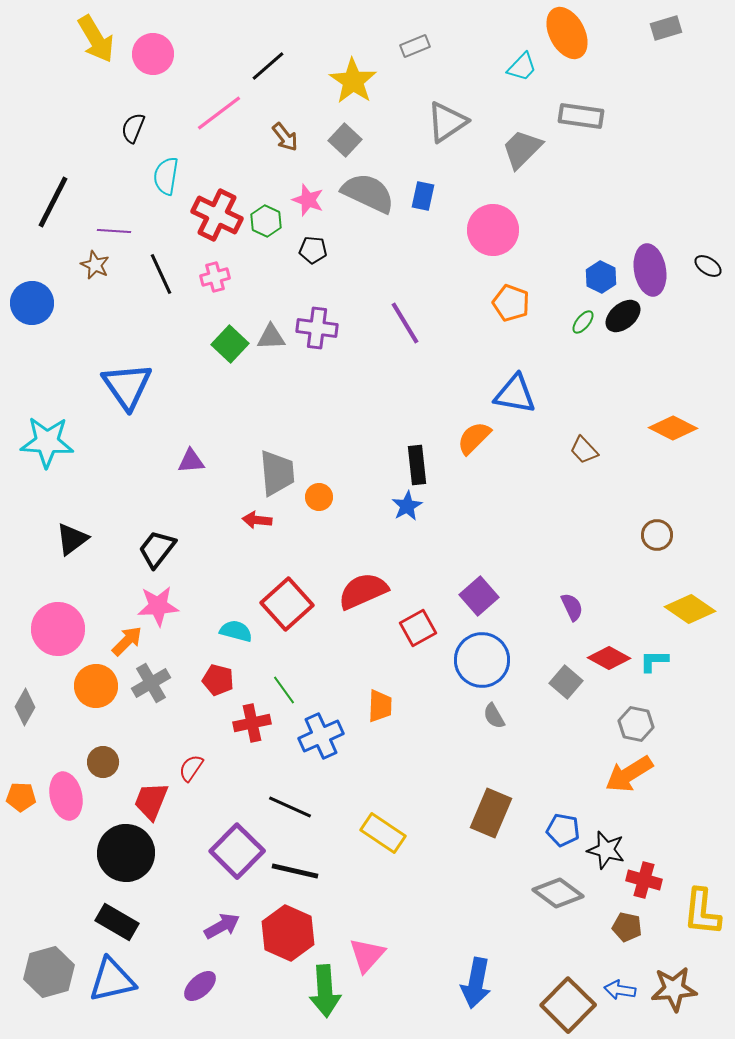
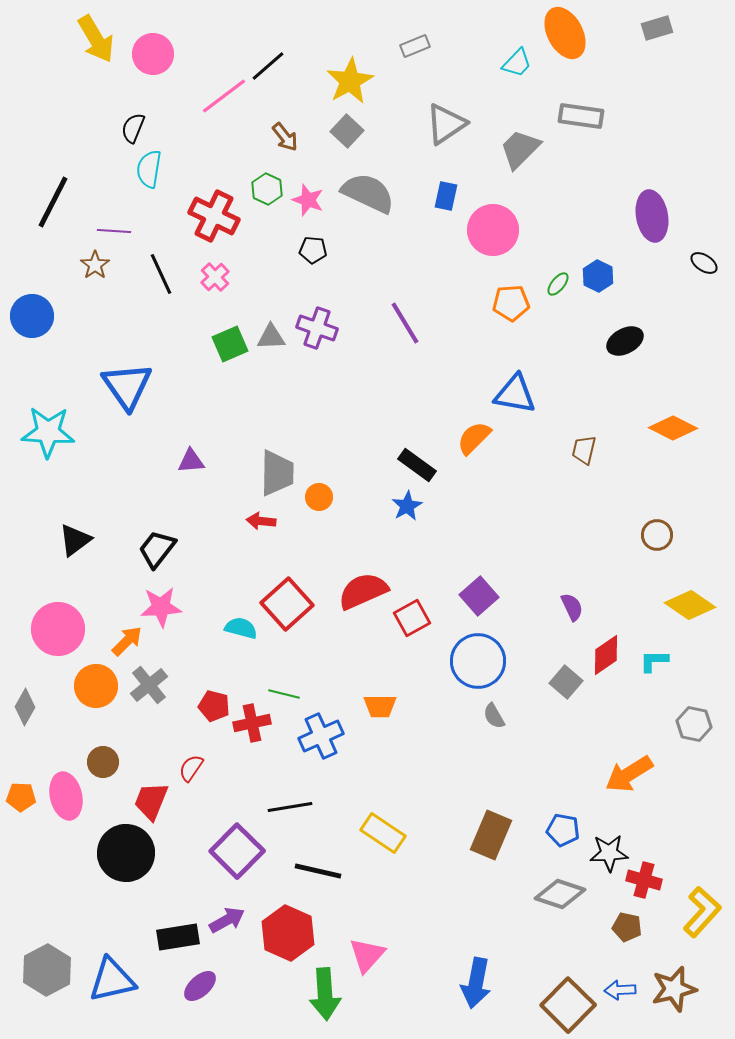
gray rectangle at (666, 28): moved 9 px left
orange ellipse at (567, 33): moved 2 px left
cyan trapezoid at (522, 67): moved 5 px left, 4 px up
yellow star at (353, 81): moved 3 px left; rotated 9 degrees clockwise
pink line at (219, 113): moved 5 px right, 17 px up
gray triangle at (447, 122): moved 1 px left, 2 px down
gray square at (345, 140): moved 2 px right, 9 px up
gray trapezoid at (522, 149): moved 2 px left
cyan semicircle at (166, 176): moved 17 px left, 7 px up
blue rectangle at (423, 196): moved 23 px right
red cross at (217, 215): moved 3 px left, 1 px down
green hexagon at (266, 221): moved 1 px right, 32 px up
brown star at (95, 265): rotated 12 degrees clockwise
black ellipse at (708, 266): moved 4 px left, 3 px up
purple ellipse at (650, 270): moved 2 px right, 54 px up
pink cross at (215, 277): rotated 28 degrees counterclockwise
blue hexagon at (601, 277): moved 3 px left, 1 px up
blue circle at (32, 303): moved 13 px down
orange pentagon at (511, 303): rotated 24 degrees counterclockwise
black ellipse at (623, 316): moved 2 px right, 25 px down; rotated 12 degrees clockwise
green ellipse at (583, 322): moved 25 px left, 38 px up
purple cross at (317, 328): rotated 12 degrees clockwise
green square at (230, 344): rotated 24 degrees clockwise
cyan star at (47, 442): moved 1 px right, 10 px up
brown trapezoid at (584, 450): rotated 56 degrees clockwise
black rectangle at (417, 465): rotated 48 degrees counterclockwise
gray trapezoid at (277, 473): rotated 6 degrees clockwise
red arrow at (257, 520): moved 4 px right, 1 px down
black triangle at (72, 539): moved 3 px right, 1 px down
pink star at (158, 606): moved 3 px right, 1 px down
yellow diamond at (690, 609): moved 4 px up
red square at (418, 628): moved 6 px left, 10 px up
cyan semicircle at (236, 631): moved 5 px right, 3 px up
red diamond at (609, 658): moved 3 px left, 3 px up; rotated 63 degrees counterclockwise
blue circle at (482, 660): moved 4 px left, 1 px down
red pentagon at (218, 680): moved 4 px left, 26 px down
gray cross at (151, 683): moved 2 px left, 2 px down; rotated 9 degrees counterclockwise
green line at (284, 690): moved 4 px down; rotated 40 degrees counterclockwise
orange trapezoid at (380, 706): rotated 88 degrees clockwise
gray hexagon at (636, 724): moved 58 px right
black line at (290, 807): rotated 33 degrees counterclockwise
brown rectangle at (491, 813): moved 22 px down
black star at (606, 850): moved 3 px right, 3 px down; rotated 18 degrees counterclockwise
black line at (295, 871): moved 23 px right
gray diamond at (558, 893): moved 2 px right, 1 px down; rotated 18 degrees counterclockwise
yellow L-shape at (702, 912): rotated 144 degrees counterclockwise
black rectangle at (117, 922): moved 61 px right, 15 px down; rotated 39 degrees counterclockwise
purple arrow at (222, 926): moved 5 px right, 6 px up
gray hexagon at (49, 972): moved 2 px left, 2 px up; rotated 12 degrees counterclockwise
brown star at (674, 989): rotated 9 degrees counterclockwise
blue arrow at (620, 990): rotated 12 degrees counterclockwise
green arrow at (325, 991): moved 3 px down
